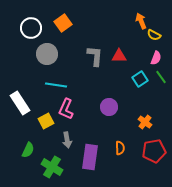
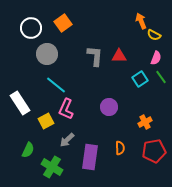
cyan line: rotated 30 degrees clockwise
orange cross: rotated 24 degrees clockwise
gray arrow: rotated 56 degrees clockwise
